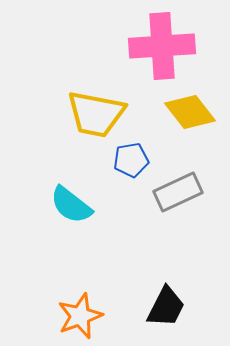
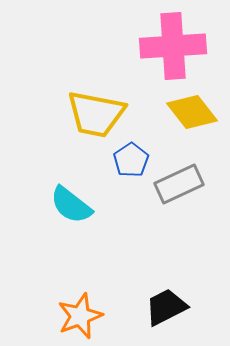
pink cross: moved 11 px right
yellow diamond: moved 2 px right
blue pentagon: rotated 24 degrees counterclockwise
gray rectangle: moved 1 px right, 8 px up
black trapezoid: rotated 144 degrees counterclockwise
